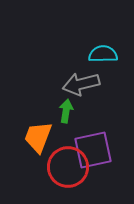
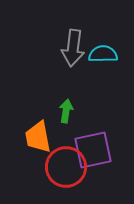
gray arrow: moved 8 px left, 36 px up; rotated 69 degrees counterclockwise
orange trapezoid: rotated 32 degrees counterclockwise
red circle: moved 2 px left
